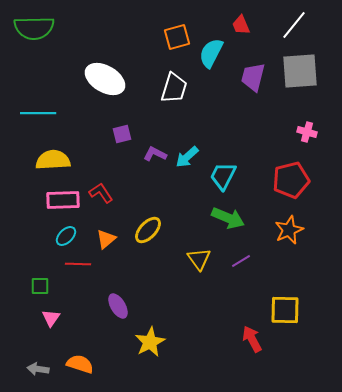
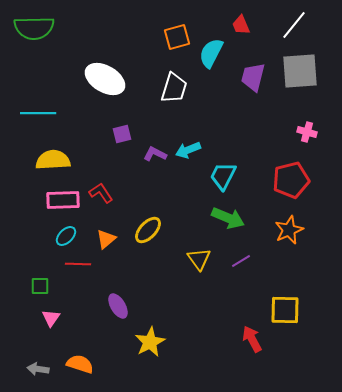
cyan arrow: moved 1 px right, 7 px up; rotated 20 degrees clockwise
